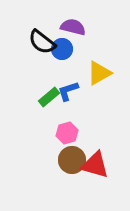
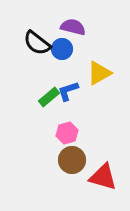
black semicircle: moved 5 px left, 1 px down
red triangle: moved 8 px right, 12 px down
